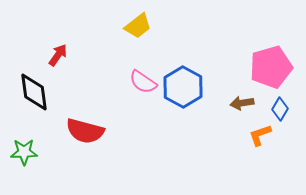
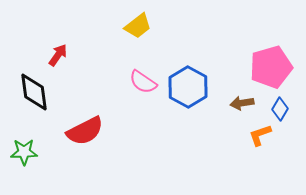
blue hexagon: moved 5 px right
red semicircle: rotated 42 degrees counterclockwise
